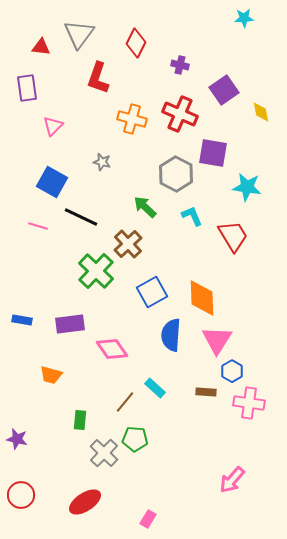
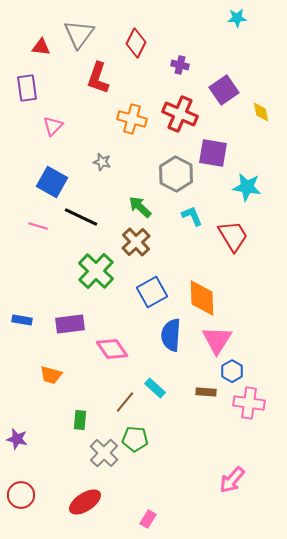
cyan star at (244, 18): moved 7 px left
green arrow at (145, 207): moved 5 px left
brown cross at (128, 244): moved 8 px right, 2 px up
